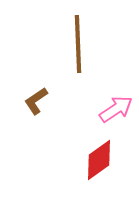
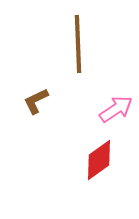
brown L-shape: rotated 8 degrees clockwise
